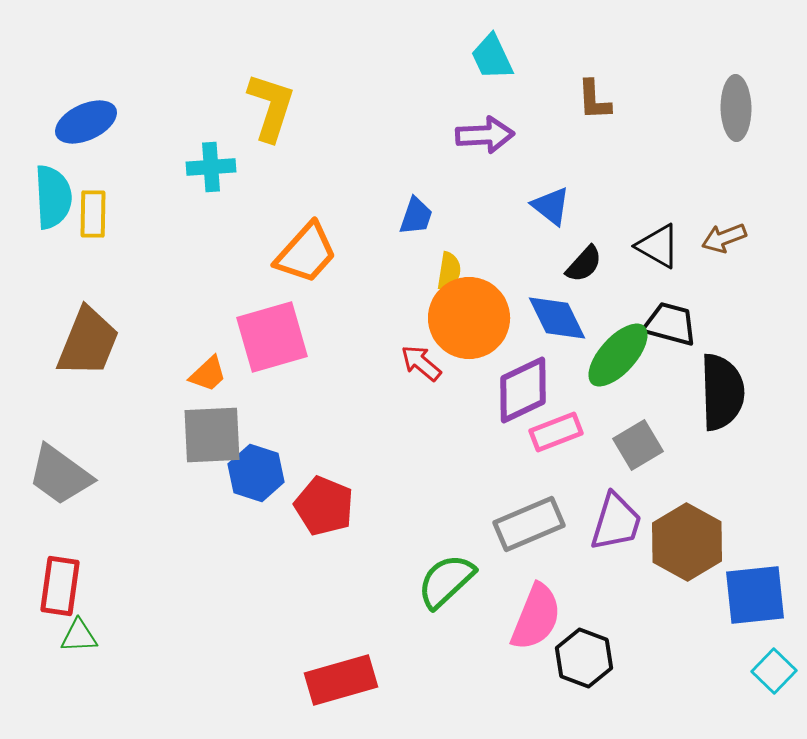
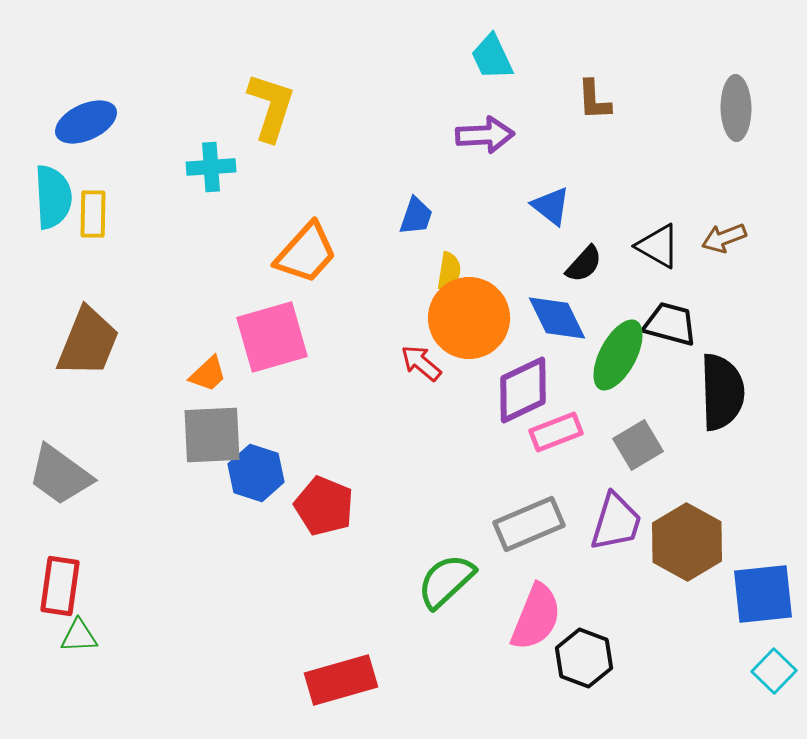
green ellipse at (618, 355): rotated 14 degrees counterclockwise
blue square at (755, 595): moved 8 px right, 1 px up
